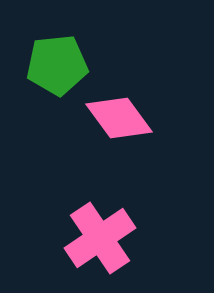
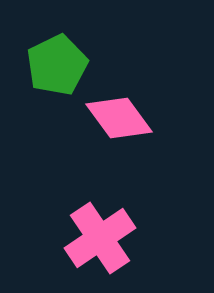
green pentagon: rotated 20 degrees counterclockwise
